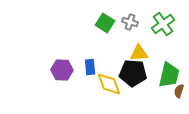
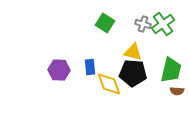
gray cross: moved 13 px right, 2 px down
yellow triangle: moved 6 px left, 1 px up; rotated 18 degrees clockwise
purple hexagon: moved 3 px left
green trapezoid: moved 2 px right, 5 px up
brown semicircle: moved 2 px left; rotated 104 degrees counterclockwise
